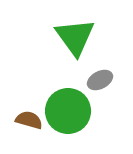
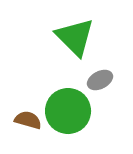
green triangle: rotated 9 degrees counterclockwise
brown semicircle: moved 1 px left
